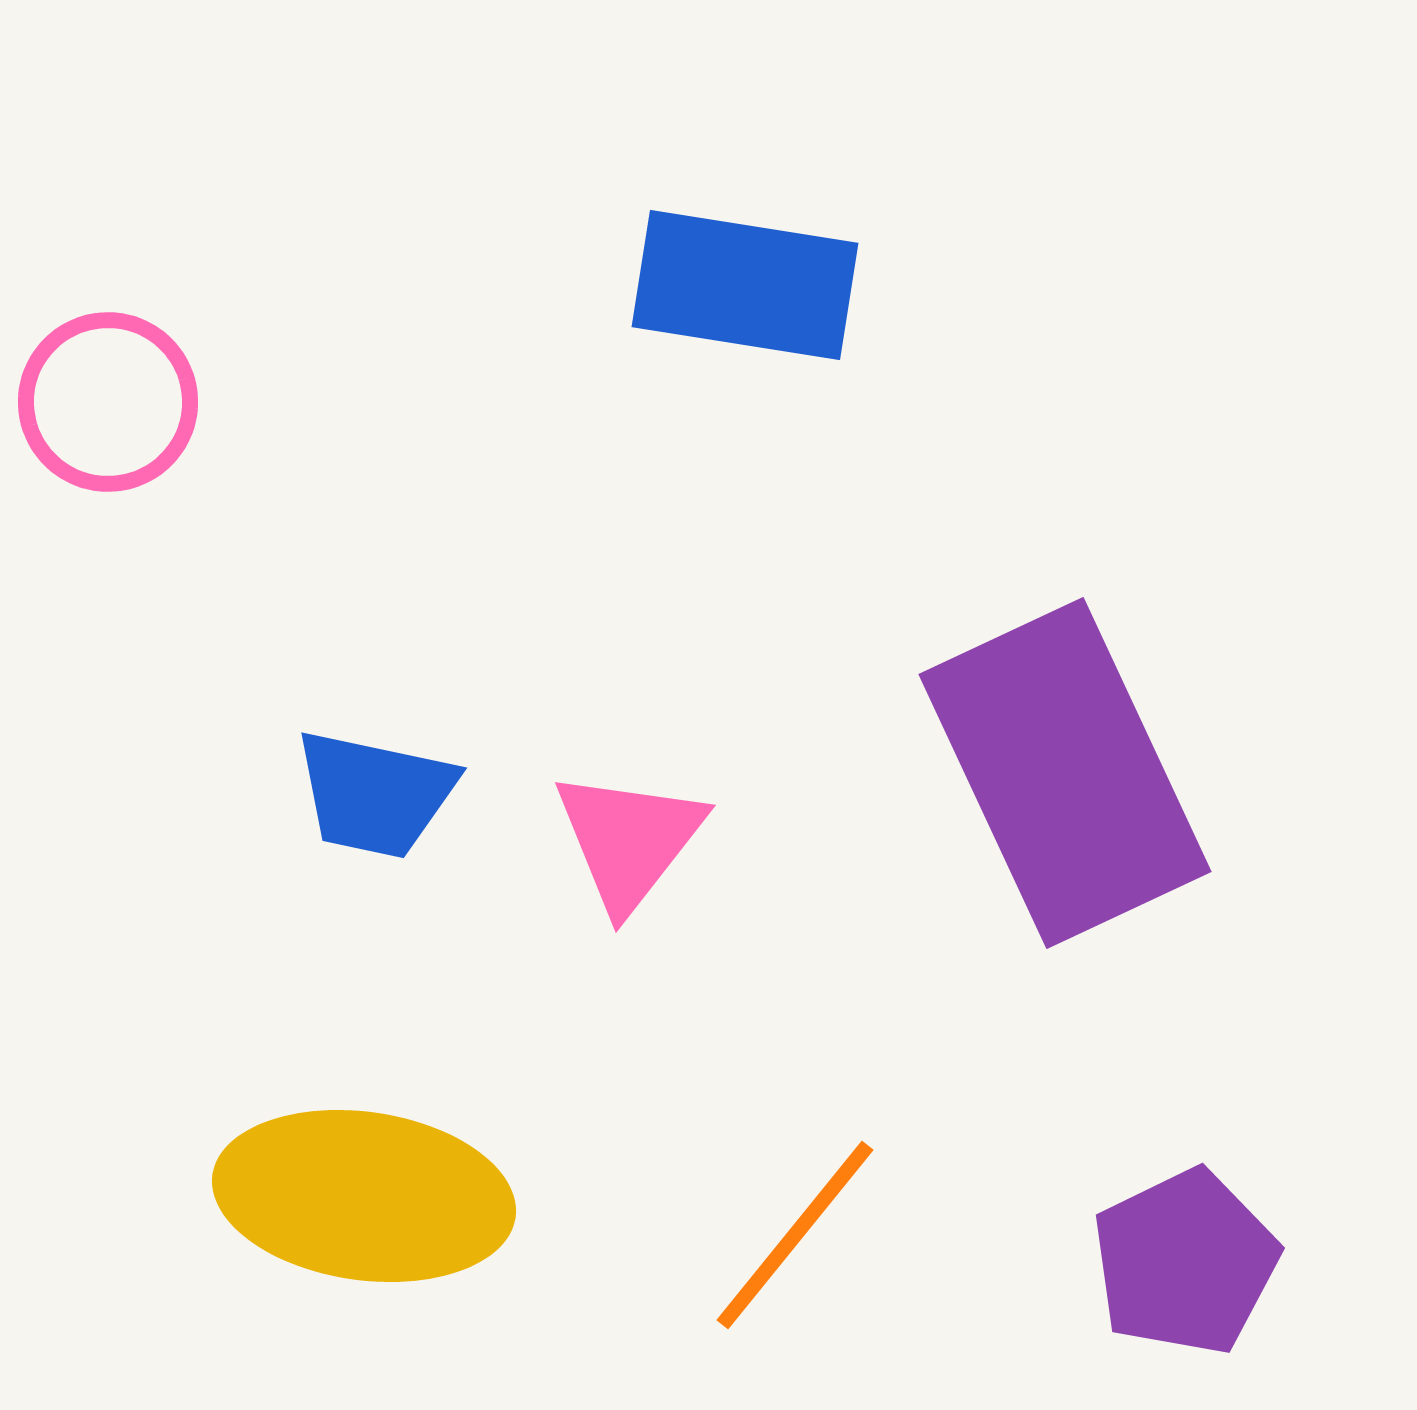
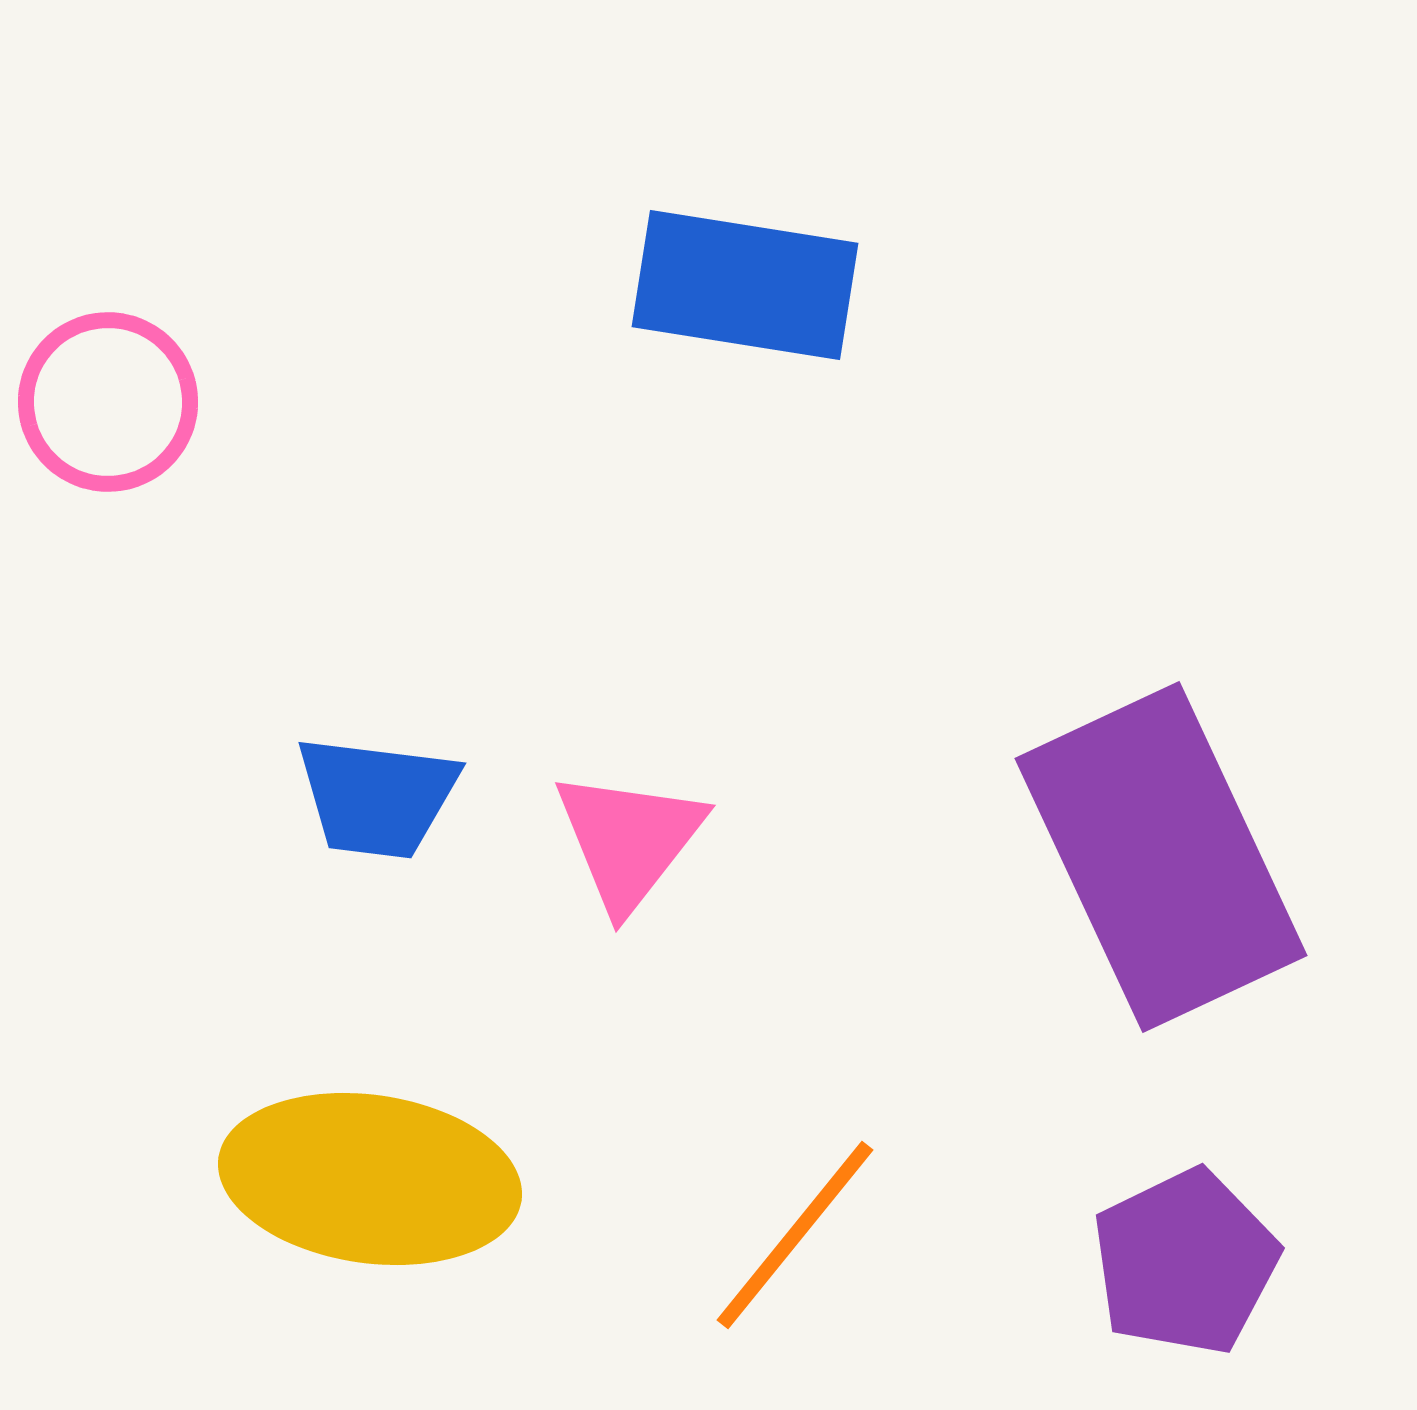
purple rectangle: moved 96 px right, 84 px down
blue trapezoid: moved 2 px right, 3 px down; rotated 5 degrees counterclockwise
yellow ellipse: moved 6 px right, 17 px up
